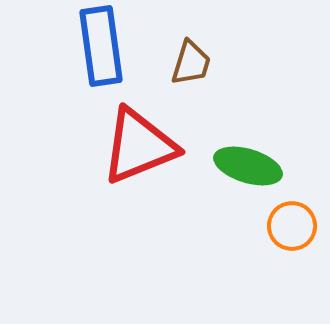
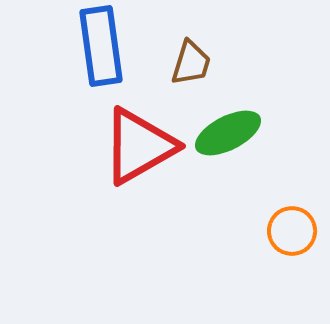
red triangle: rotated 8 degrees counterclockwise
green ellipse: moved 20 px left, 33 px up; rotated 44 degrees counterclockwise
orange circle: moved 5 px down
